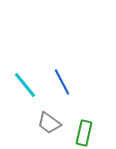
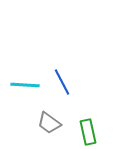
cyan line: rotated 48 degrees counterclockwise
green rectangle: moved 4 px right, 1 px up; rotated 25 degrees counterclockwise
